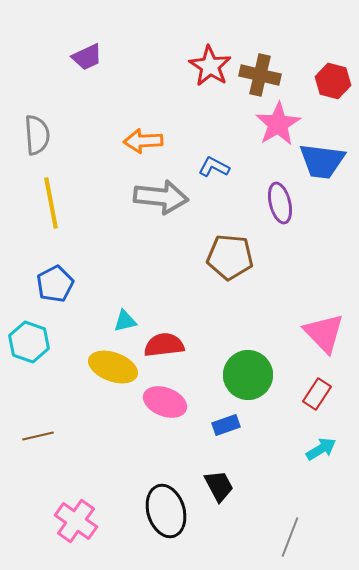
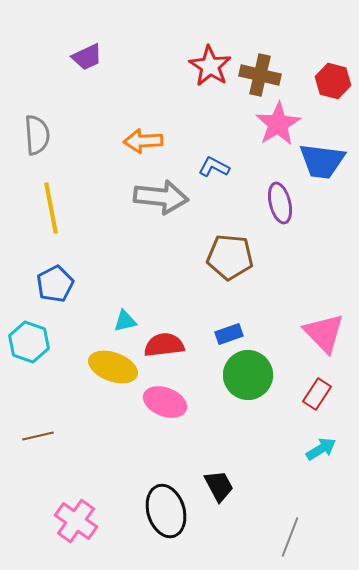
yellow line: moved 5 px down
blue rectangle: moved 3 px right, 91 px up
